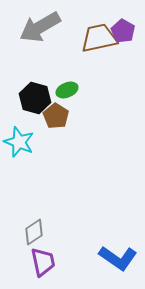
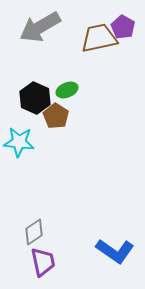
purple pentagon: moved 4 px up
black hexagon: rotated 8 degrees clockwise
cyan star: rotated 16 degrees counterclockwise
blue L-shape: moved 3 px left, 7 px up
